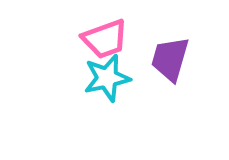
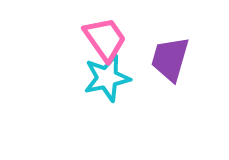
pink trapezoid: rotated 105 degrees counterclockwise
